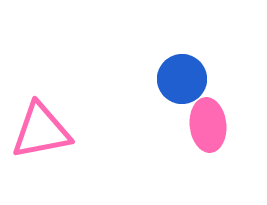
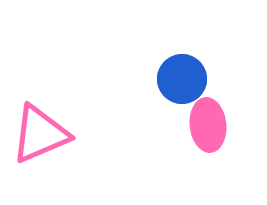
pink triangle: moved 1 px left, 3 px down; rotated 12 degrees counterclockwise
